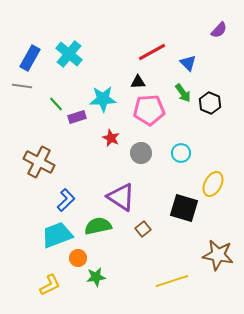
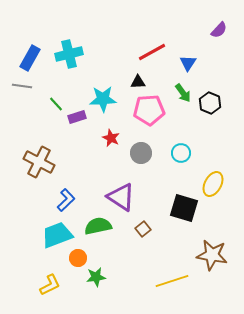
cyan cross: rotated 36 degrees clockwise
blue triangle: rotated 18 degrees clockwise
brown star: moved 6 px left
